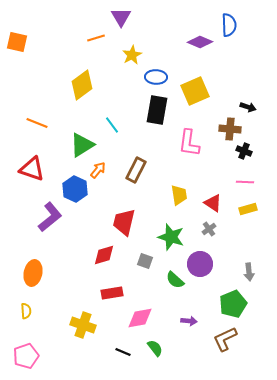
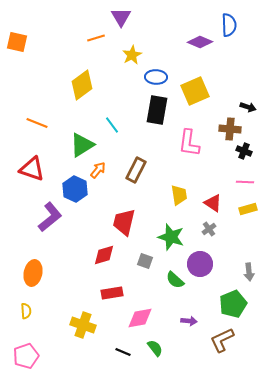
brown L-shape at (225, 339): moved 3 px left, 1 px down
